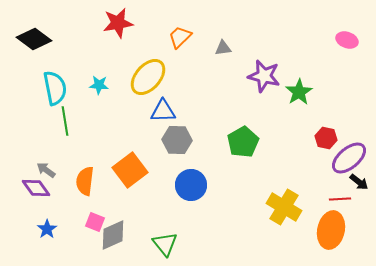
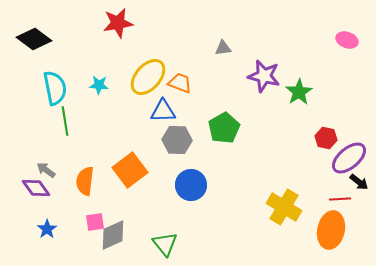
orange trapezoid: moved 46 px down; rotated 65 degrees clockwise
green pentagon: moved 19 px left, 14 px up
pink square: rotated 30 degrees counterclockwise
